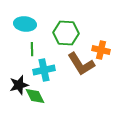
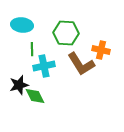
cyan ellipse: moved 3 px left, 1 px down
cyan cross: moved 4 px up
